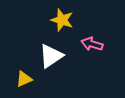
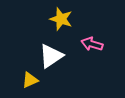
yellow star: moved 1 px left, 1 px up
yellow triangle: moved 6 px right, 1 px down
